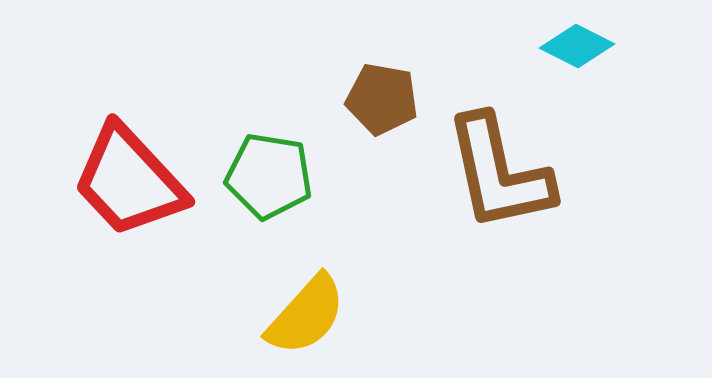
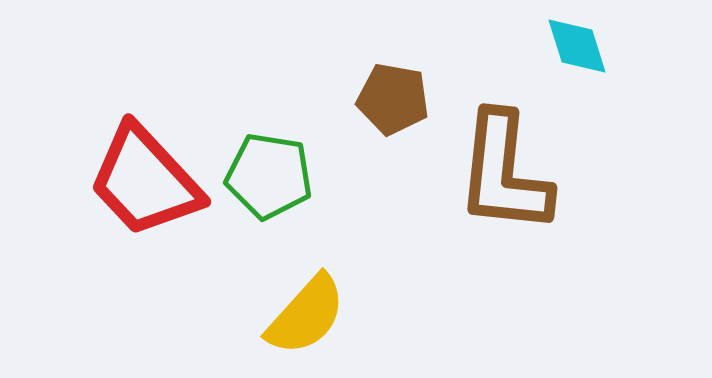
cyan diamond: rotated 46 degrees clockwise
brown pentagon: moved 11 px right
brown L-shape: moved 5 px right; rotated 18 degrees clockwise
red trapezoid: moved 16 px right
